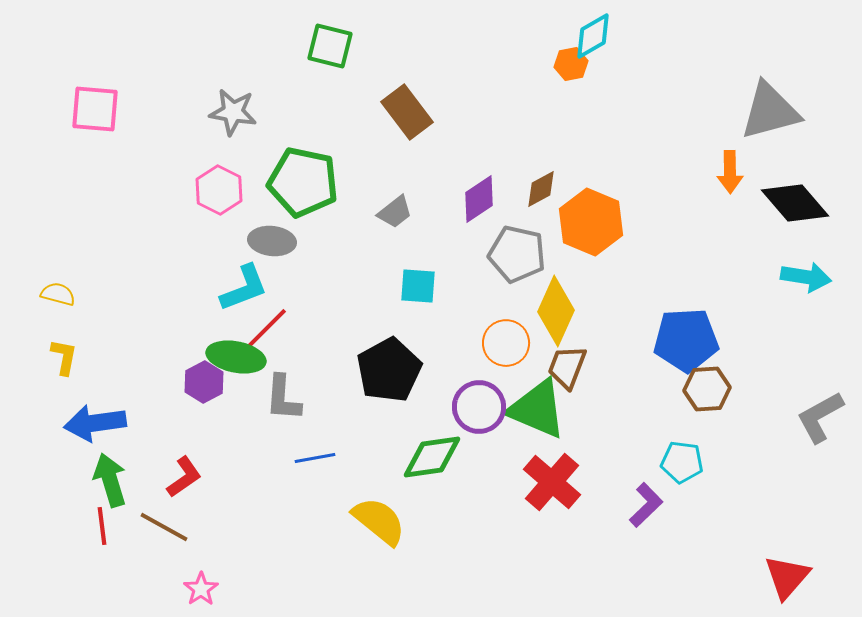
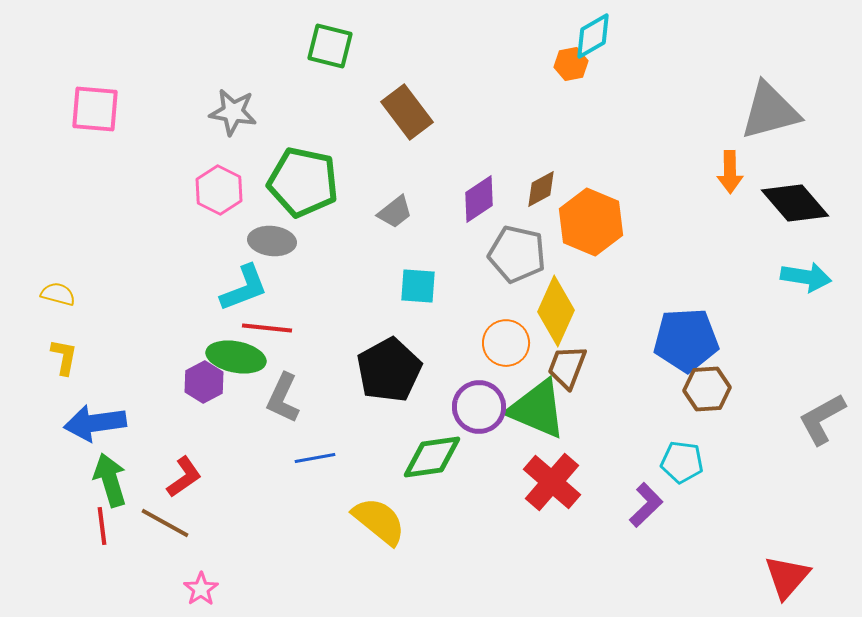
red line at (267, 328): rotated 51 degrees clockwise
gray L-shape at (283, 398): rotated 21 degrees clockwise
gray L-shape at (820, 417): moved 2 px right, 2 px down
brown line at (164, 527): moved 1 px right, 4 px up
